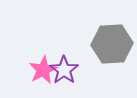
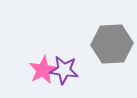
purple star: rotated 28 degrees counterclockwise
